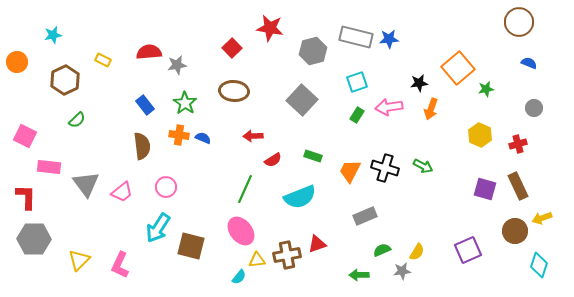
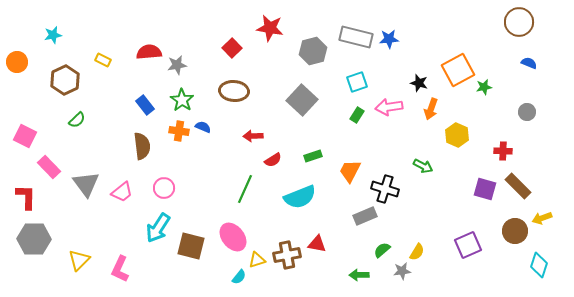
orange square at (458, 68): moved 2 px down; rotated 12 degrees clockwise
black star at (419, 83): rotated 24 degrees clockwise
green star at (486, 89): moved 2 px left, 2 px up
green star at (185, 103): moved 3 px left, 3 px up
gray circle at (534, 108): moved 7 px left, 4 px down
orange cross at (179, 135): moved 4 px up
yellow hexagon at (480, 135): moved 23 px left
blue semicircle at (203, 138): moved 11 px up
red cross at (518, 144): moved 15 px left, 7 px down; rotated 18 degrees clockwise
green rectangle at (313, 156): rotated 36 degrees counterclockwise
pink rectangle at (49, 167): rotated 40 degrees clockwise
black cross at (385, 168): moved 21 px down
brown rectangle at (518, 186): rotated 20 degrees counterclockwise
pink circle at (166, 187): moved 2 px left, 1 px down
pink ellipse at (241, 231): moved 8 px left, 6 px down
red triangle at (317, 244): rotated 30 degrees clockwise
green semicircle at (382, 250): rotated 18 degrees counterclockwise
purple square at (468, 250): moved 5 px up
yellow triangle at (257, 260): rotated 12 degrees counterclockwise
pink L-shape at (120, 265): moved 4 px down
